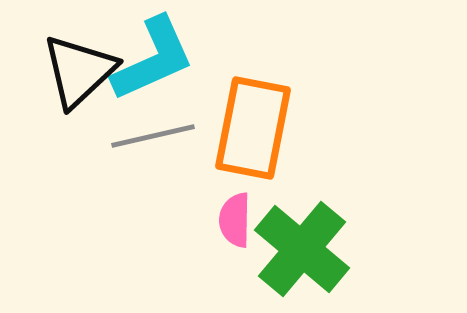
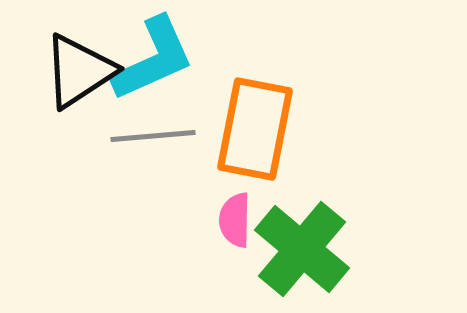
black triangle: rotated 10 degrees clockwise
orange rectangle: moved 2 px right, 1 px down
gray line: rotated 8 degrees clockwise
